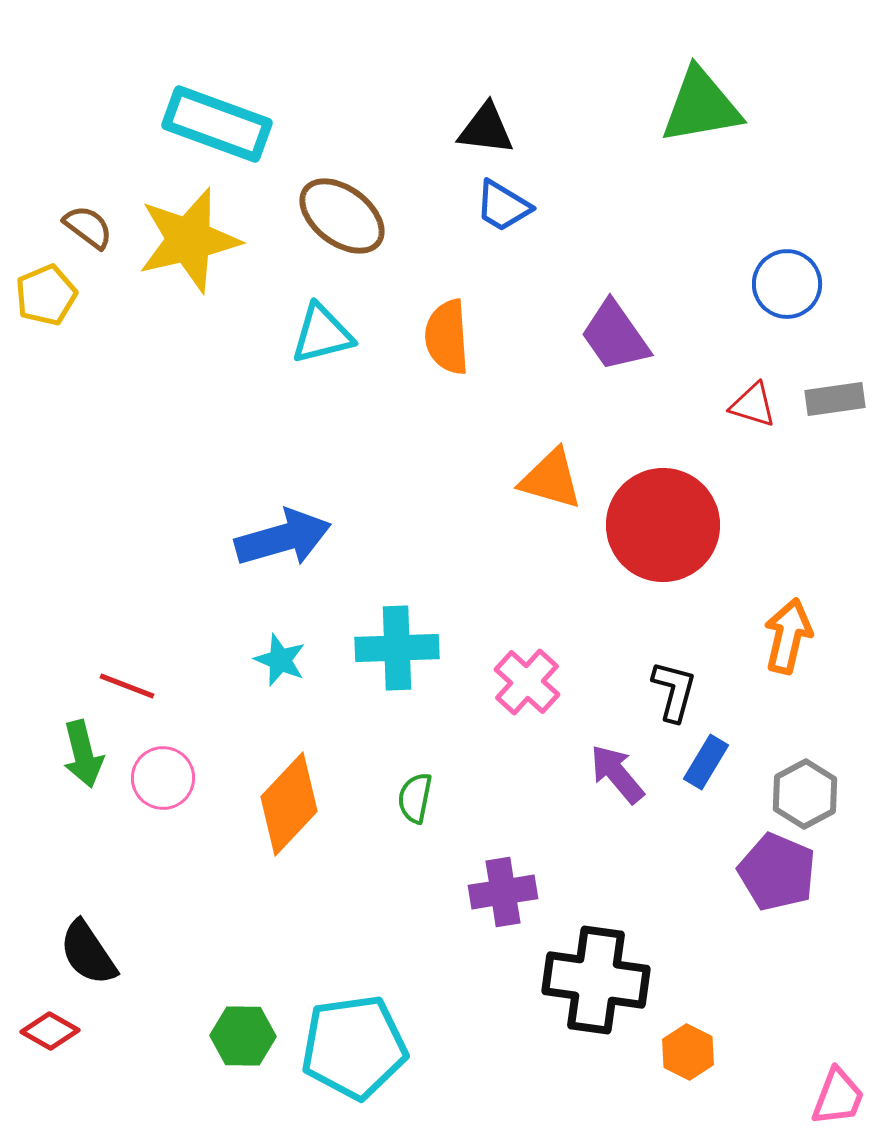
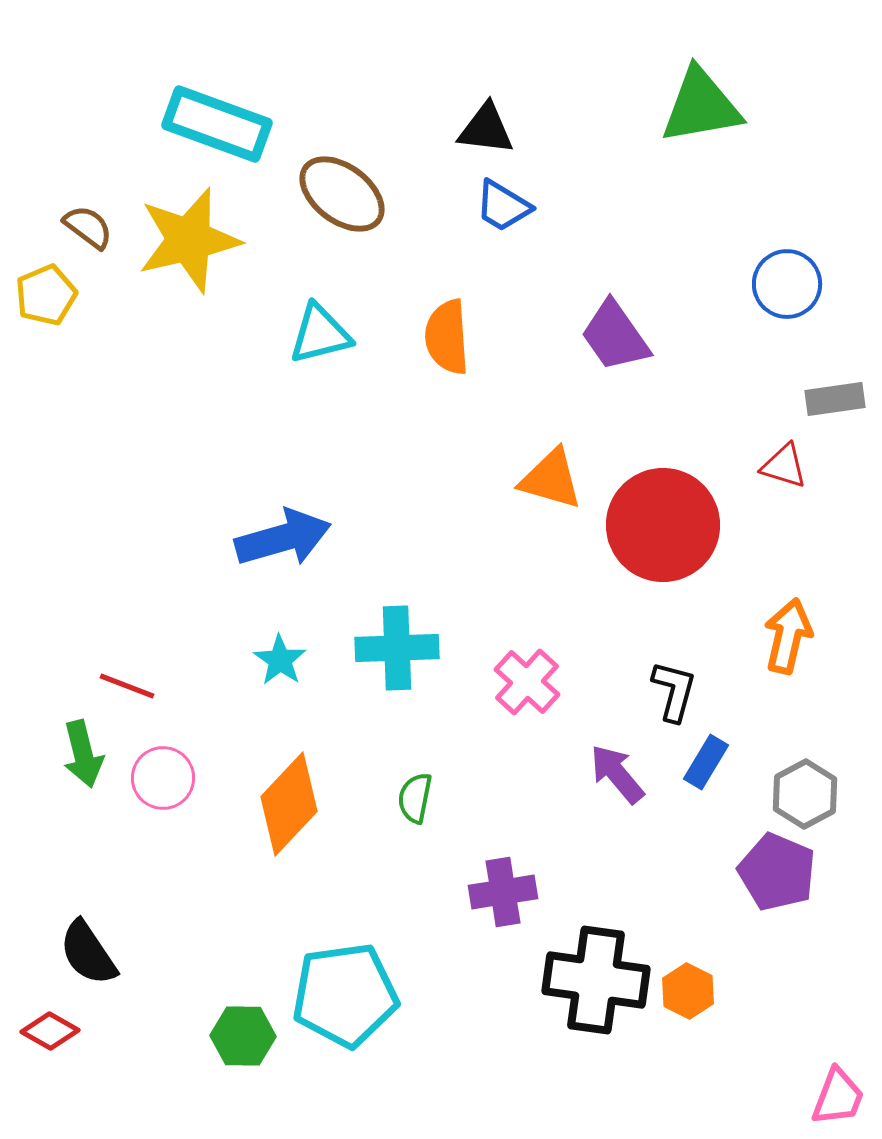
brown ellipse: moved 22 px up
cyan triangle: moved 2 px left
red triangle: moved 31 px right, 61 px down
cyan star: rotated 12 degrees clockwise
cyan pentagon: moved 9 px left, 52 px up
orange hexagon: moved 61 px up
